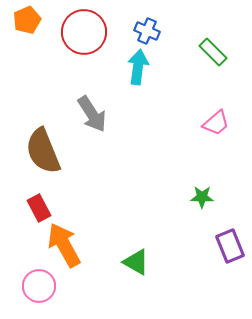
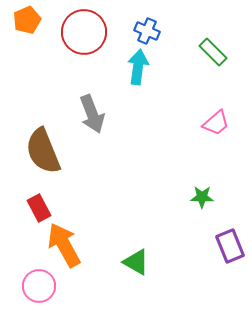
gray arrow: rotated 12 degrees clockwise
